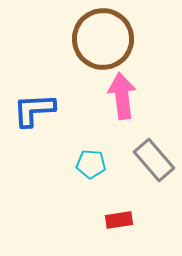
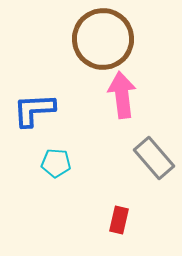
pink arrow: moved 1 px up
gray rectangle: moved 2 px up
cyan pentagon: moved 35 px left, 1 px up
red rectangle: rotated 68 degrees counterclockwise
